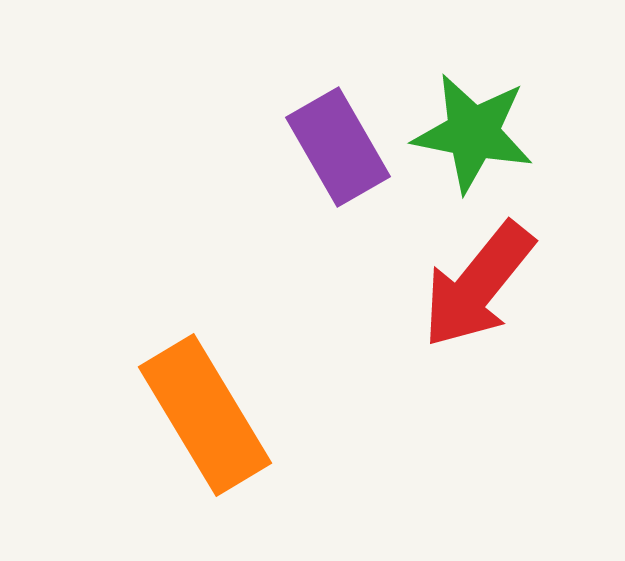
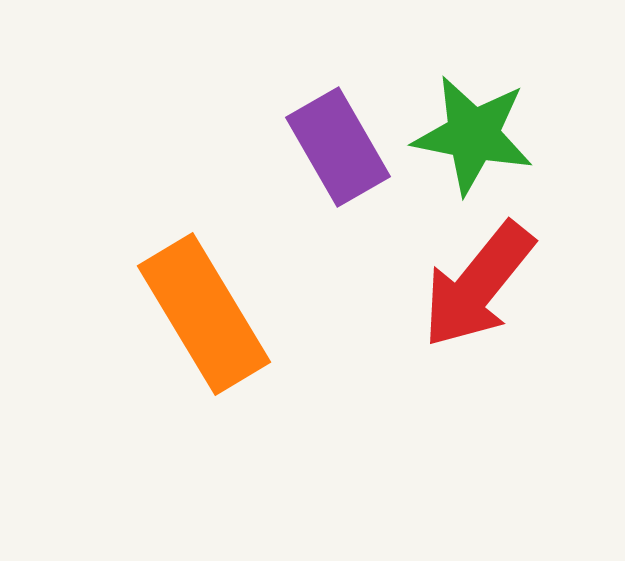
green star: moved 2 px down
orange rectangle: moved 1 px left, 101 px up
